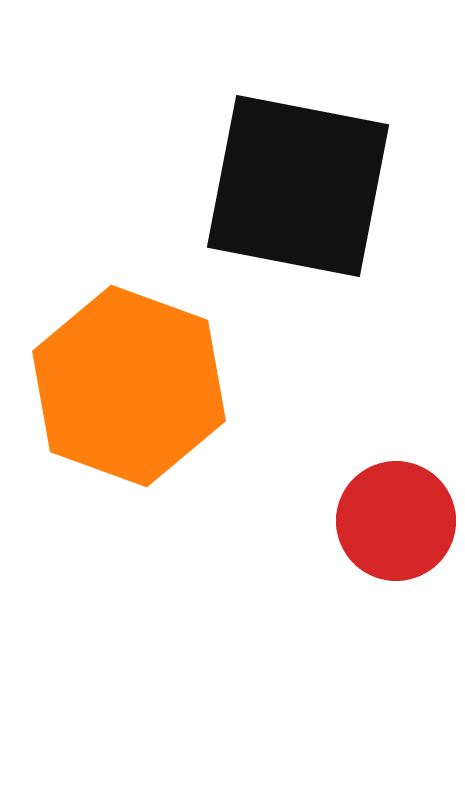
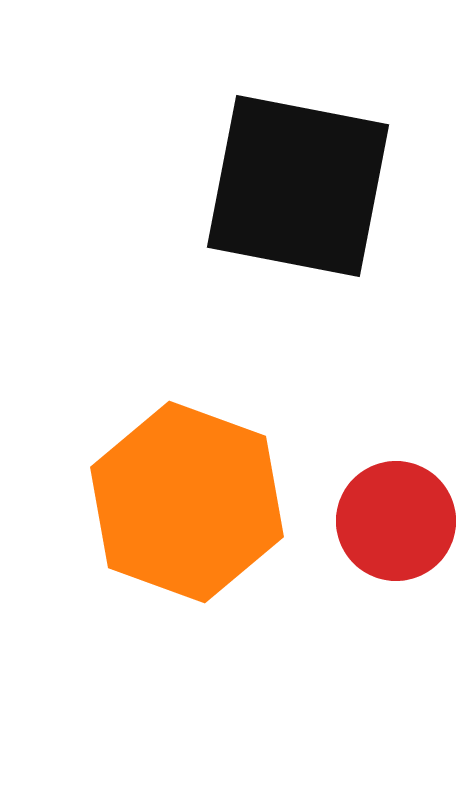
orange hexagon: moved 58 px right, 116 px down
